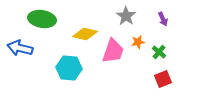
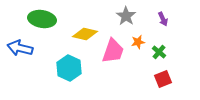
cyan hexagon: rotated 20 degrees clockwise
